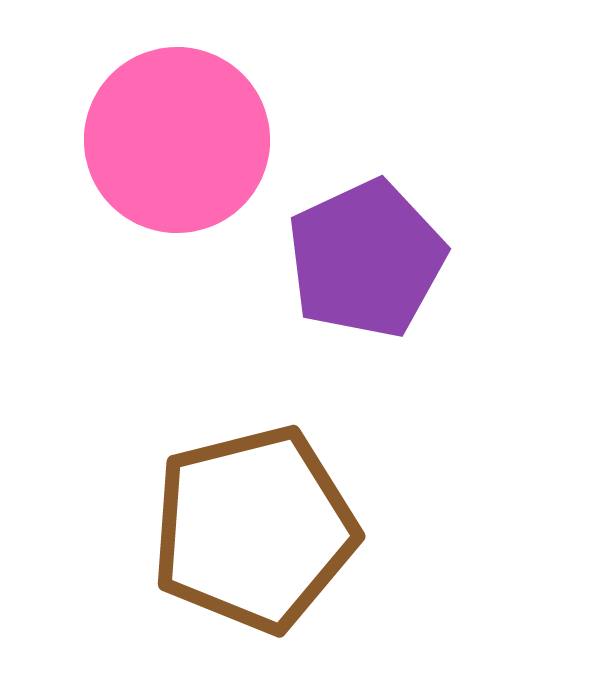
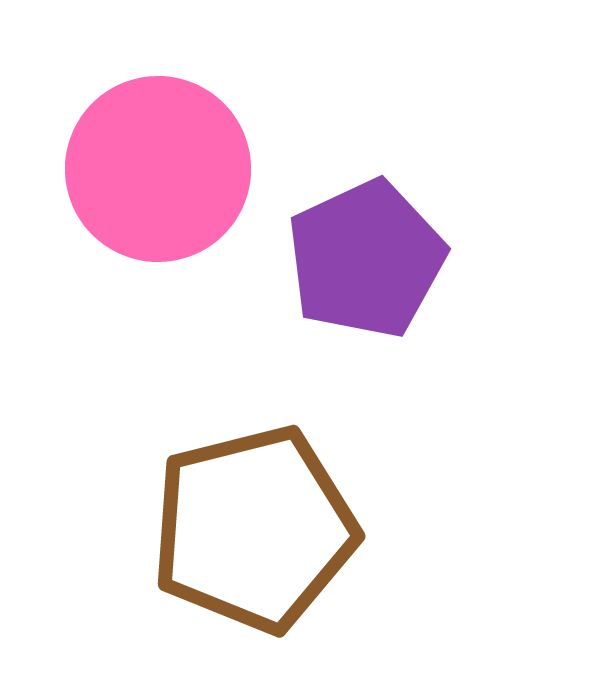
pink circle: moved 19 px left, 29 px down
